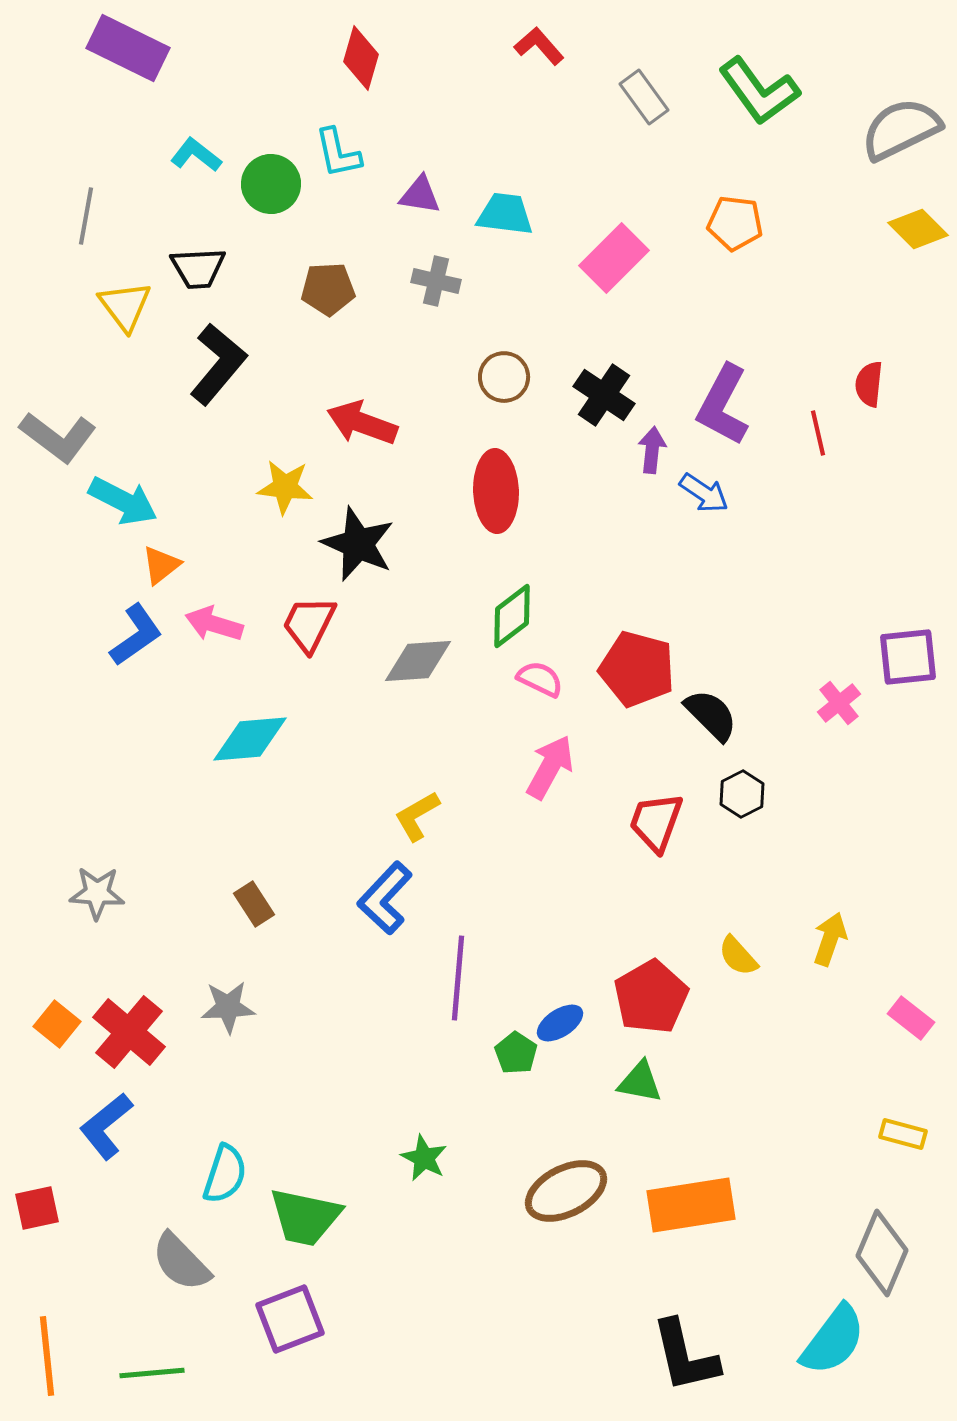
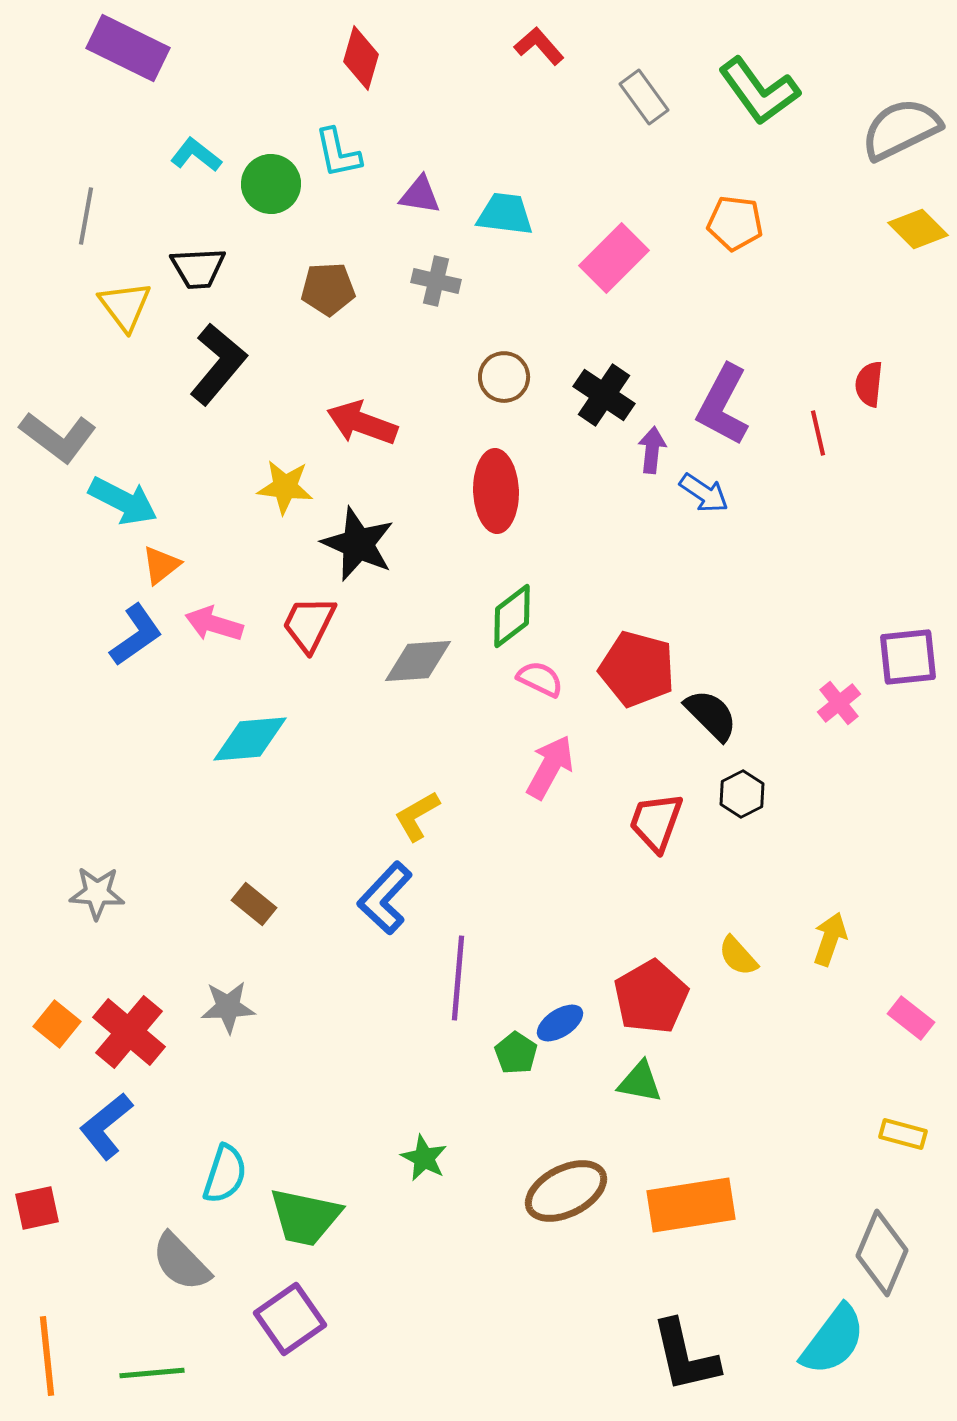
brown rectangle at (254, 904): rotated 18 degrees counterclockwise
purple square at (290, 1319): rotated 14 degrees counterclockwise
